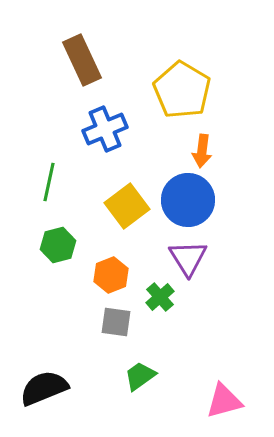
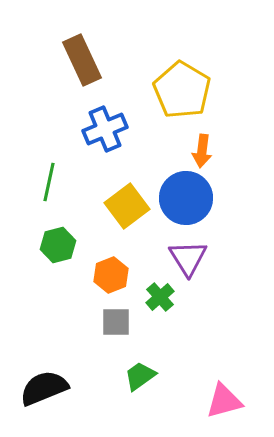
blue circle: moved 2 px left, 2 px up
gray square: rotated 8 degrees counterclockwise
